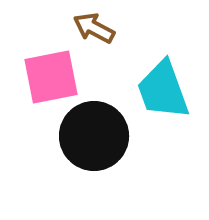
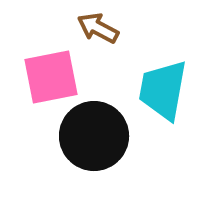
brown arrow: moved 4 px right
cyan trapezoid: rotated 30 degrees clockwise
